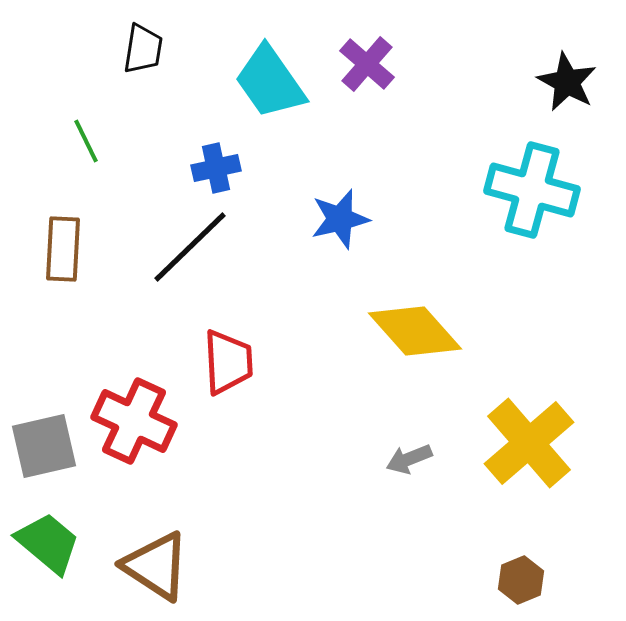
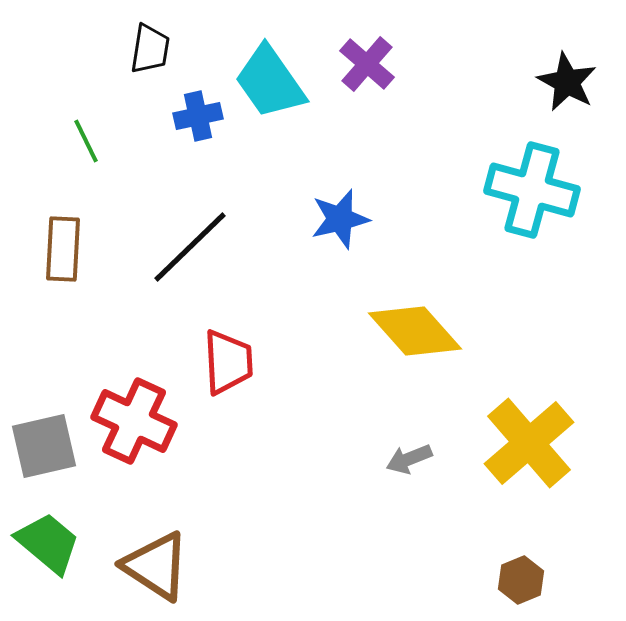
black trapezoid: moved 7 px right
blue cross: moved 18 px left, 52 px up
